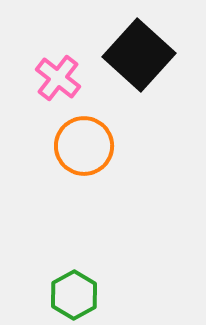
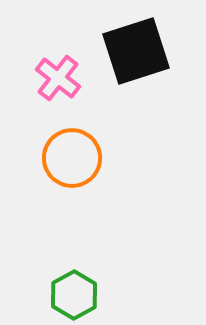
black square: moved 3 px left, 4 px up; rotated 30 degrees clockwise
orange circle: moved 12 px left, 12 px down
